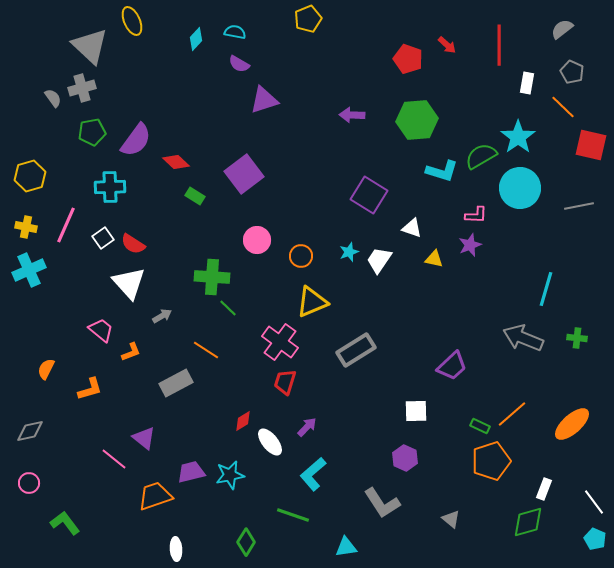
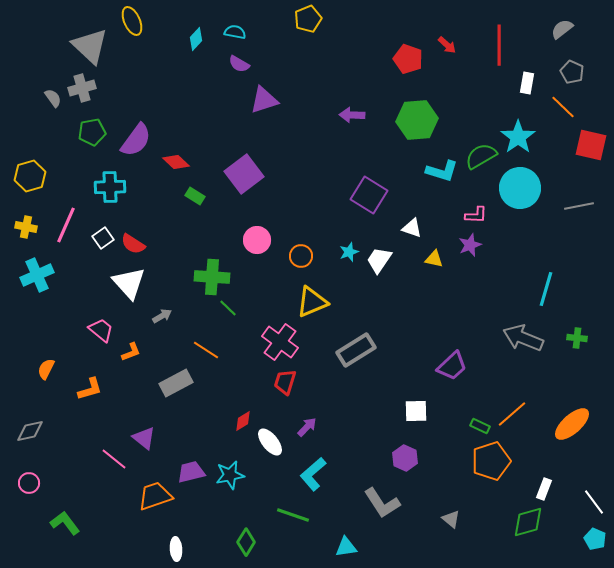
cyan cross at (29, 270): moved 8 px right, 5 px down
